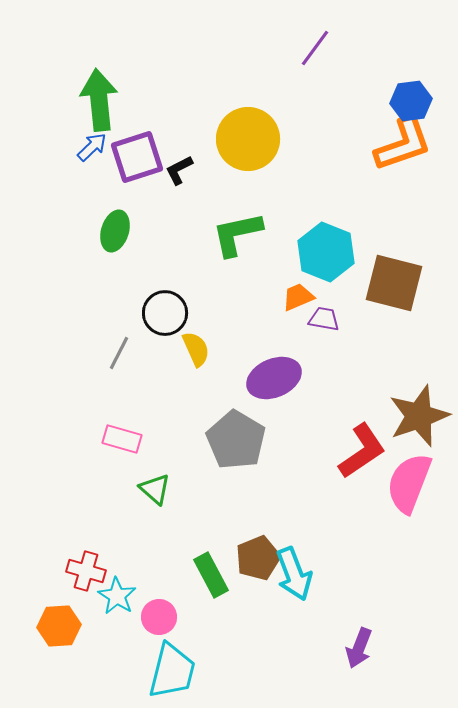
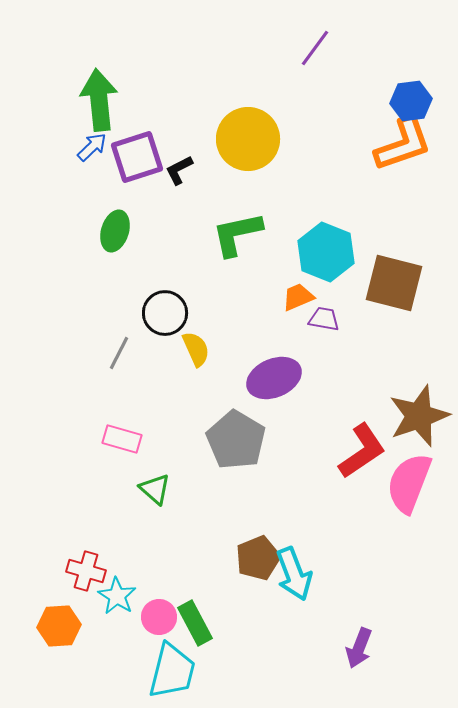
green rectangle: moved 16 px left, 48 px down
